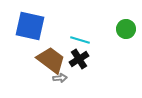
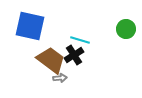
black cross: moved 5 px left, 4 px up
